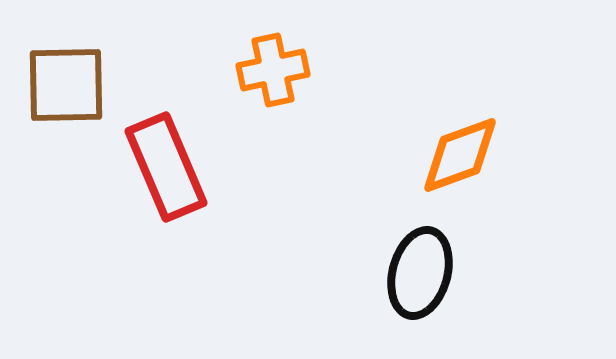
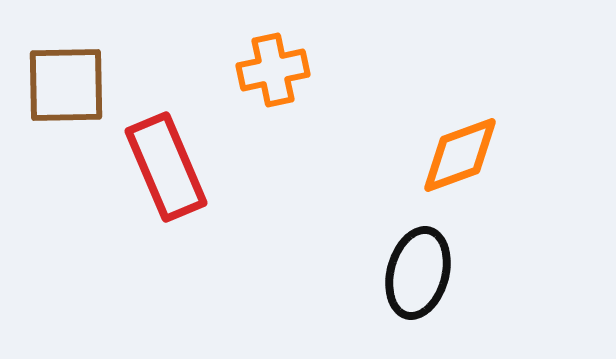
black ellipse: moved 2 px left
